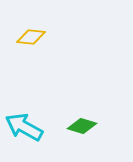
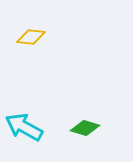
green diamond: moved 3 px right, 2 px down
